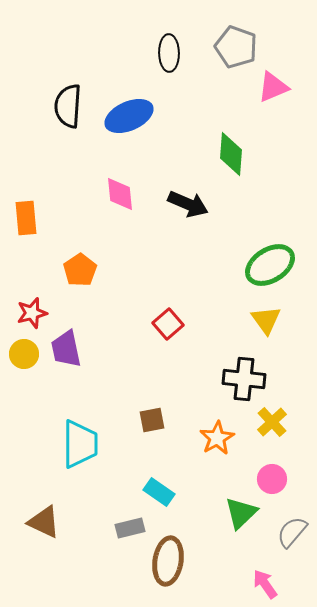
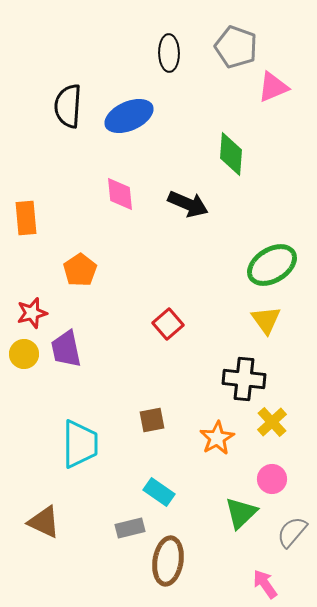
green ellipse: moved 2 px right
